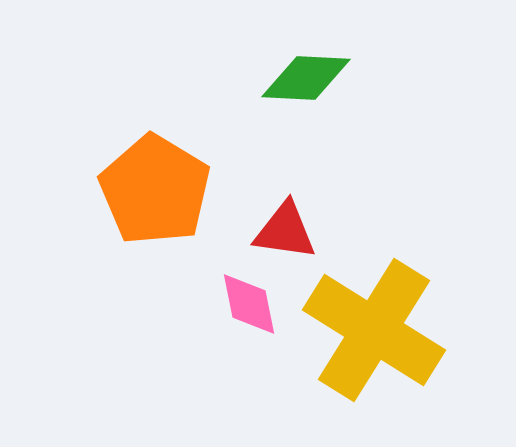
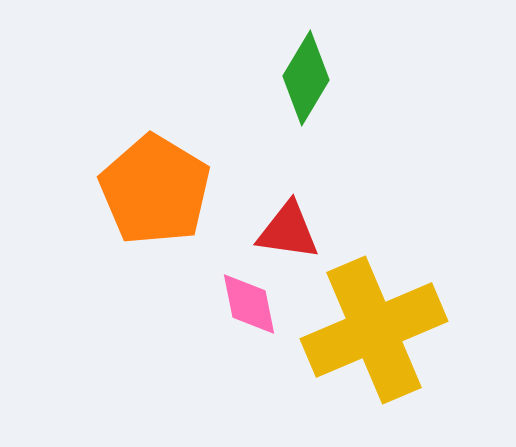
green diamond: rotated 62 degrees counterclockwise
red triangle: moved 3 px right
yellow cross: rotated 35 degrees clockwise
